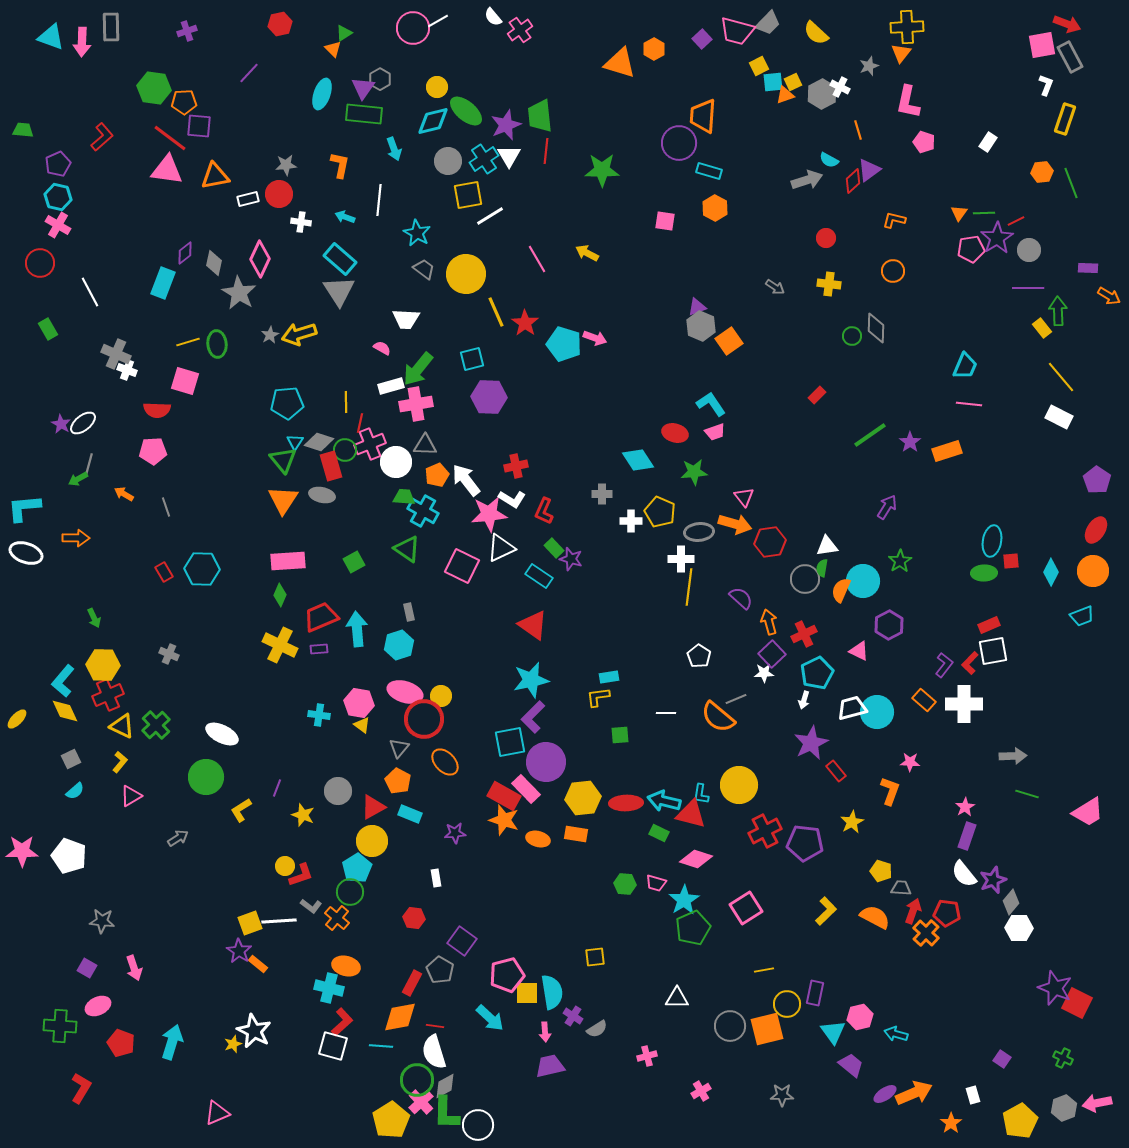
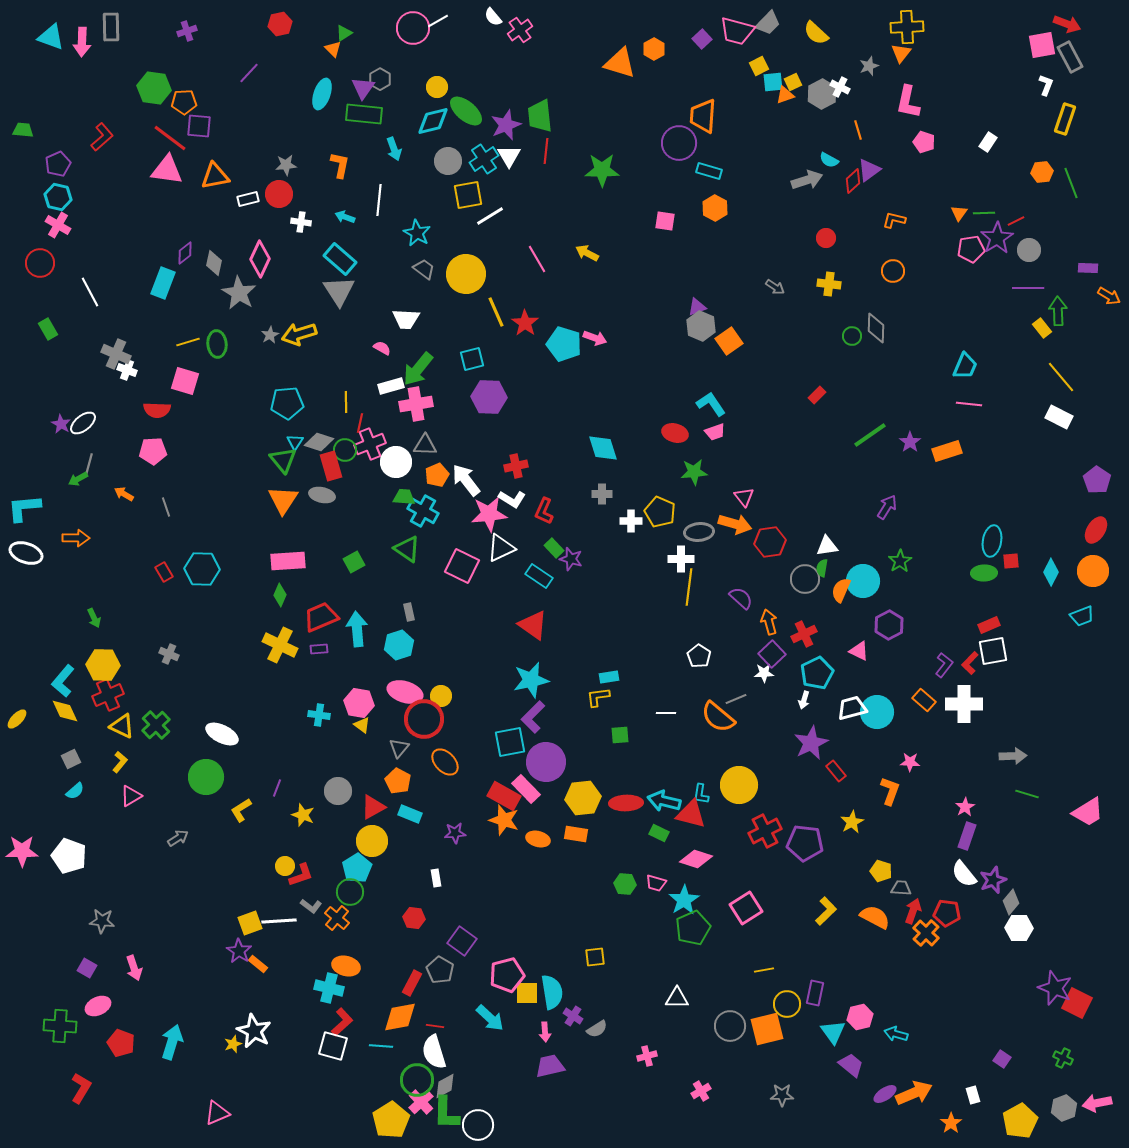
cyan diamond at (638, 460): moved 35 px left, 12 px up; rotated 16 degrees clockwise
